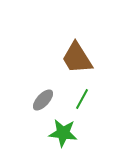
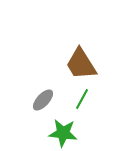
brown trapezoid: moved 4 px right, 6 px down
